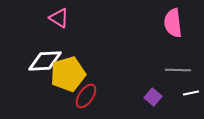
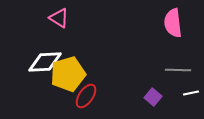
white diamond: moved 1 px down
